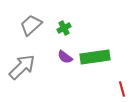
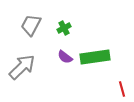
gray trapezoid: rotated 20 degrees counterclockwise
